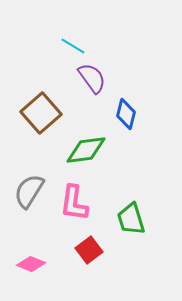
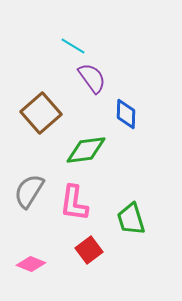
blue diamond: rotated 12 degrees counterclockwise
